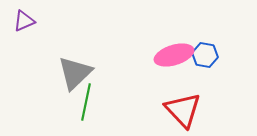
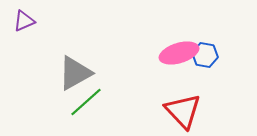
pink ellipse: moved 5 px right, 2 px up
gray triangle: rotated 15 degrees clockwise
green line: rotated 36 degrees clockwise
red triangle: moved 1 px down
